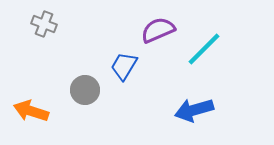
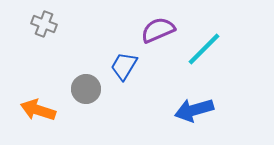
gray circle: moved 1 px right, 1 px up
orange arrow: moved 7 px right, 1 px up
